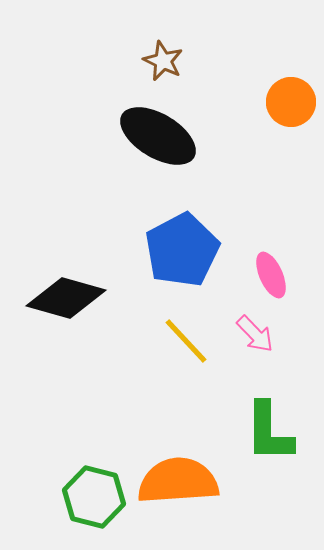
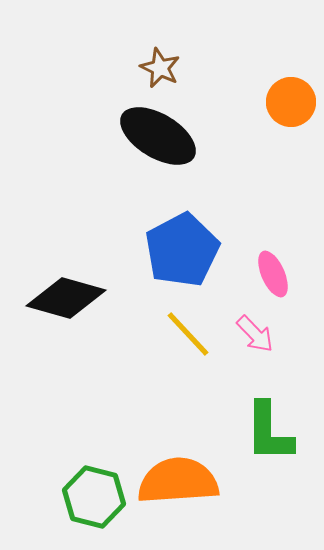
brown star: moved 3 px left, 7 px down
pink ellipse: moved 2 px right, 1 px up
yellow line: moved 2 px right, 7 px up
